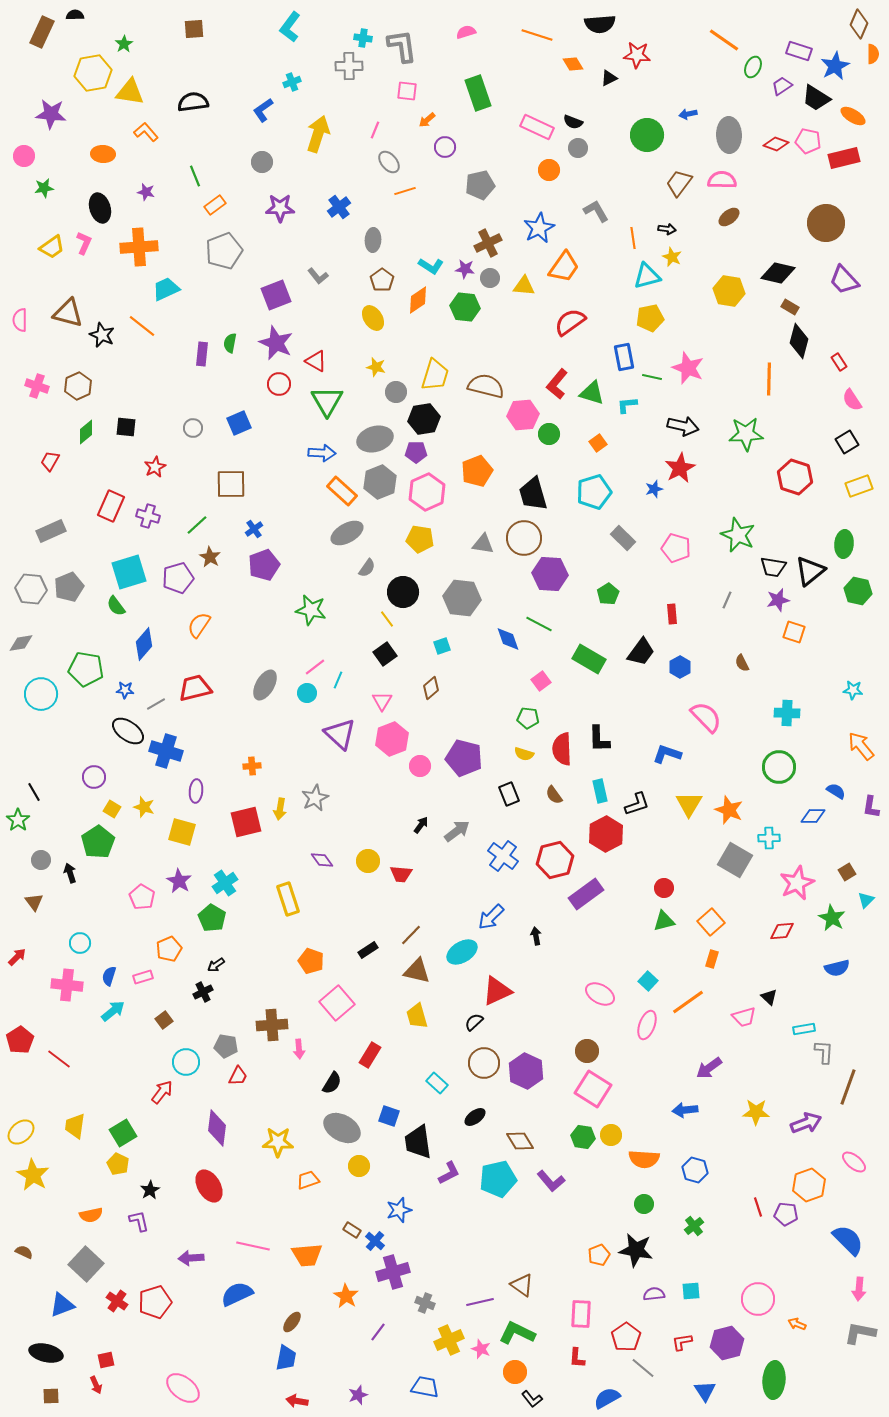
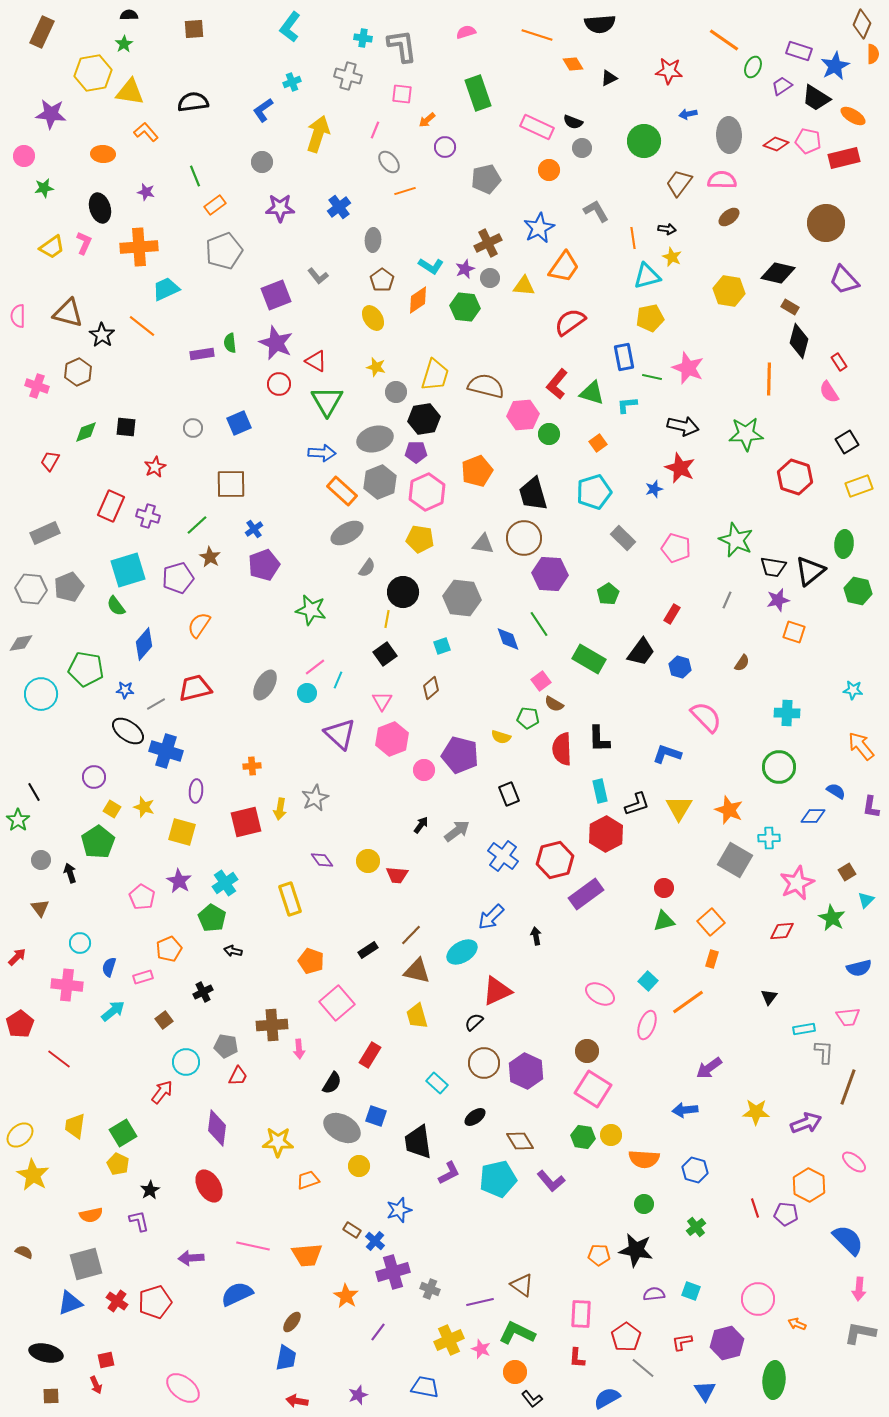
black semicircle at (75, 15): moved 54 px right
brown diamond at (859, 24): moved 3 px right
red star at (637, 55): moved 32 px right, 16 px down
gray cross at (349, 66): moved 1 px left, 10 px down; rotated 16 degrees clockwise
pink square at (407, 91): moved 5 px left, 3 px down
green circle at (647, 135): moved 3 px left, 6 px down
gray circle at (578, 148): moved 4 px right
gray pentagon at (480, 185): moved 6 px right, 6 px up
purple star at (465, 269): rotated 30 degrees counterclockwise
pink semicircle at (20, 320): moved 2 px left, 4 px up
black star at (102, 335): rotated 10 degrees clockwise
green semicircle at (230, 343): rotated 18 degrees counterclockwise
purple rectangle at (202, 354): rotated 75 degrees clockwise
brown hexagon at (78, 386): moved 14 px up
pink semicircle at (852, 400): moved 23 px left, 8 px up
green diamond at (86, 432): rotated 20 degrees clockwise
red star at (680, 468): rotated 20 degrees counterclockwise
gray rectangle at (51, 531): moved 6 px left, 2 px down
green star at (738, 535): moved 2 px left, 5 px down
cyan square at (129, 572): moved 1 px left, 2 px up
red rectangle at (672, 614): rotated 36 degrees clockwise
yellow line at (387, 619): rotated 48 degrees clockwise
green line at (539, 624): rotated 28 degrees clockwise
brown semicircle at (742, 663): rotated 120 degrees counterclockwise
blue hexagon at (680, 667): rotated 15 degrees counterclockwise
yellow semicircle at (524, 754): moved 23 px left, 17 px up
purple pentagon at (464, 758): moved 4 px left, 3 px up
pink circle at (420, 766): moved 4 px right, 4 px down
brown semicircle at (554, 795): moved 91 px up; rotated 24 degrees counterclockwise
yellow triangle at (689, 804): moved 10 px left, 4 px down
red trapezoid at (401, 874): moved 4 px left, 1 px down
yellow rectangle at (288, 899): moved 2 px right
brown triangle at (34, 902): moved 6 px right, 6 px down
black arrow at (216, 965): moved 17 px right, 14 px up; rotated 48 degrees clockwise
blue semicircle at (837, 968): moved 22 px right
blue semicircle at (109, 976): moved 9 px up
black triangle at (769, 997): rotated 24 degrees clockwise
pink trapezoid at (744, 1017): moved 104 px right; rotated 10 degrees clockwise
red pentagon at (20, 1040): moved 16 px up
blue square at (389, 1116): moved 13 px left
yellow ellipse at (21, 1132): moved 1 px left, 3 px down
orange hexagon at (809, 1185): rotated 12 degrees counterclockwise
red line at (758, 1207): moved 3 px left, 1 px down
green cross at (694, 1226): moved 2 px right, 1 px down
orange pentagon at (599, 1255): rotated 25 degrees clockwise
gray square at (86, 1264): rotated 32 degrees clockwise
cyan square at (691, 1291): rotated 24 degrees clockwise
gray cross at (425, 1303): moved 5 px right, 14 px up
blue triangle at (62, 1305): moved 8 px right, 2 px up
